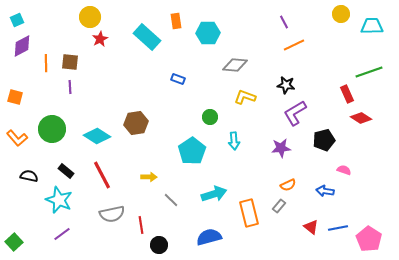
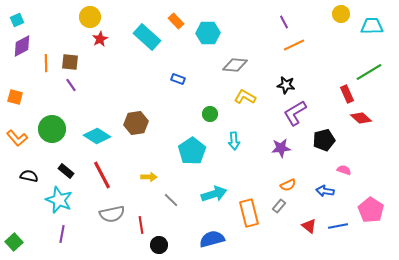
orange rectangle at (176, 21): rotated 35 degrees counterclockwise
green line at (369, 72): rotated 12 degrees counterclockwise
purple line at (70, 87): moved 1 px right, 2 px up; rotated 32 degrees counterclockwise
yellow L-shape at (245, 97): rotated 10 degrees clockwise
green circle at (210, 117): moved 3 px up
red diamond at (361, 118): rotated 10 degrees clockwise
red triangle at (311, 227): moved 2 px left, 1 px up
blue line at (338, 228): moved 2 px up
purple line at (62, 234): rotated 42 degrees counterclockwise
blue semicircle at (209, 237): moved 3 px right, 2 px down
pink pentagon at (369, 239): moved 2 px right, 29 px up
